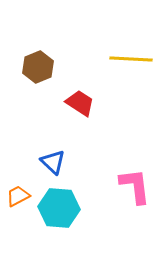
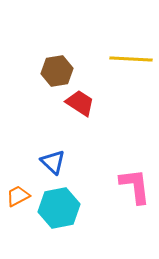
brown hexagon: moved 19 px right, 4 px down; rotated 12 degrees clockwise
cyan hexagon: rotated 15 degrees counterclockwise
